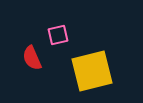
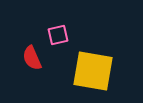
yellow square: moved 1 px right; rotated 24 degrees clockwise
